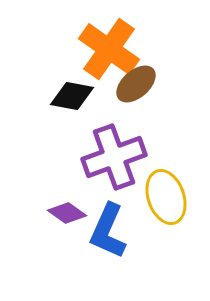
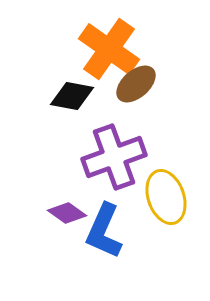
blue L-shape: moved 4 px left
